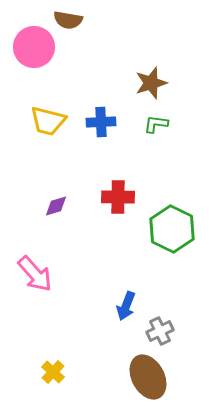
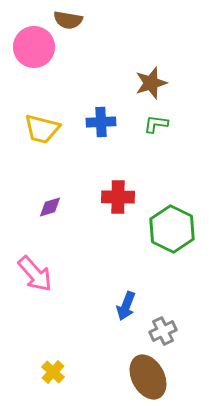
yellow trapezoid: moved 6 px left, 8 px down
purple diamond: moved 6 px left, 1 px down
gray cross: moved 3 px right
